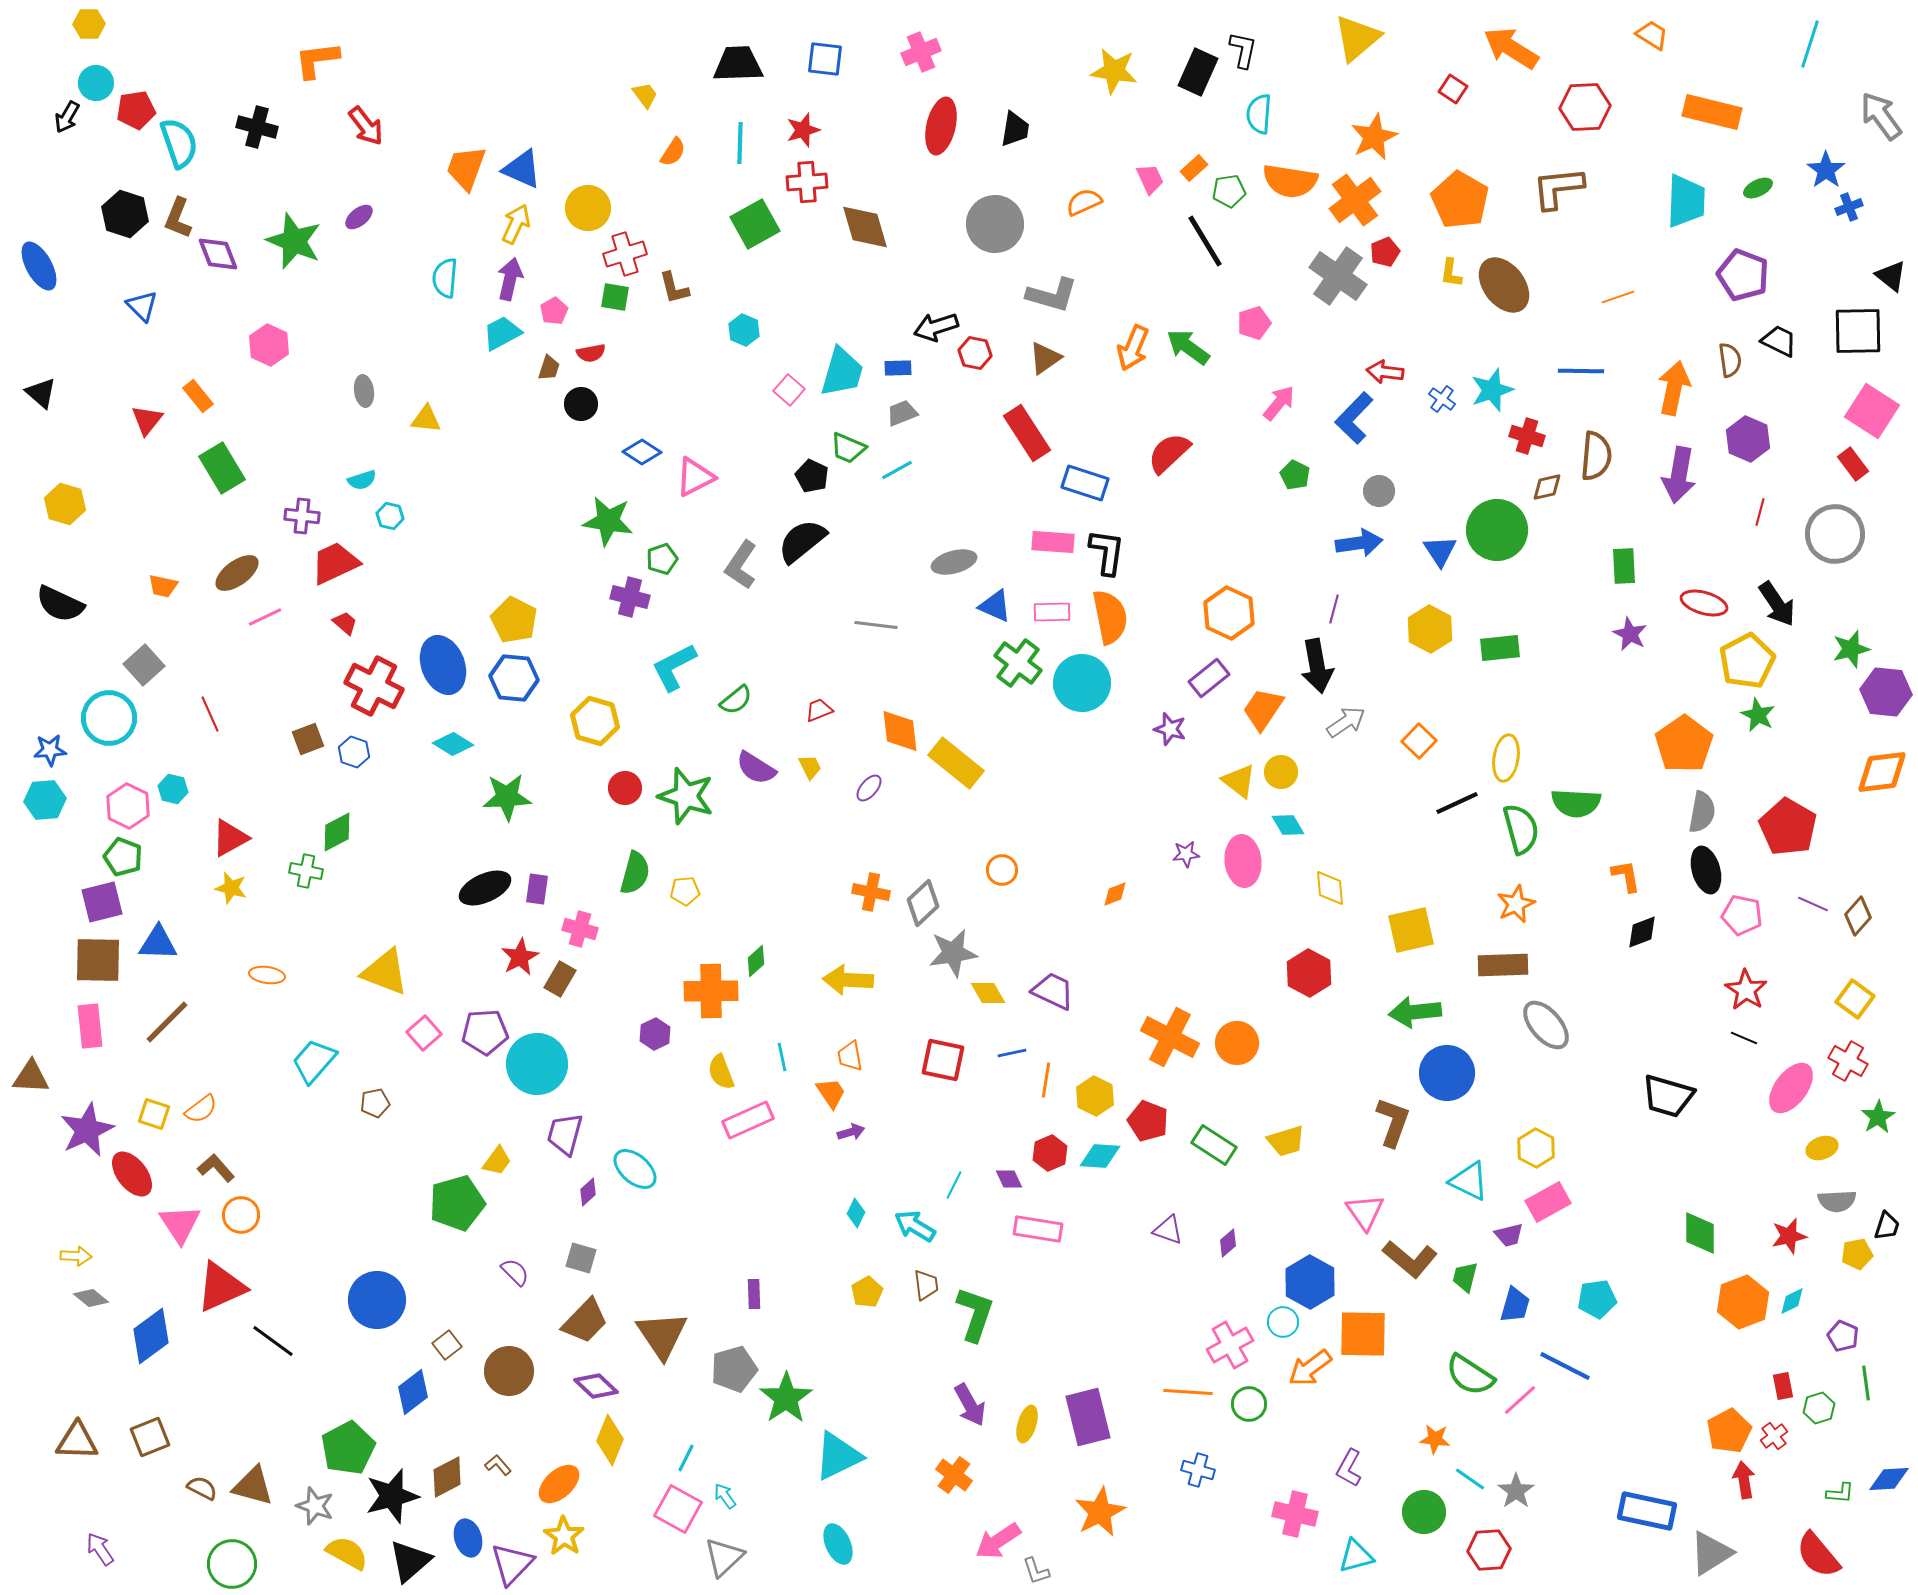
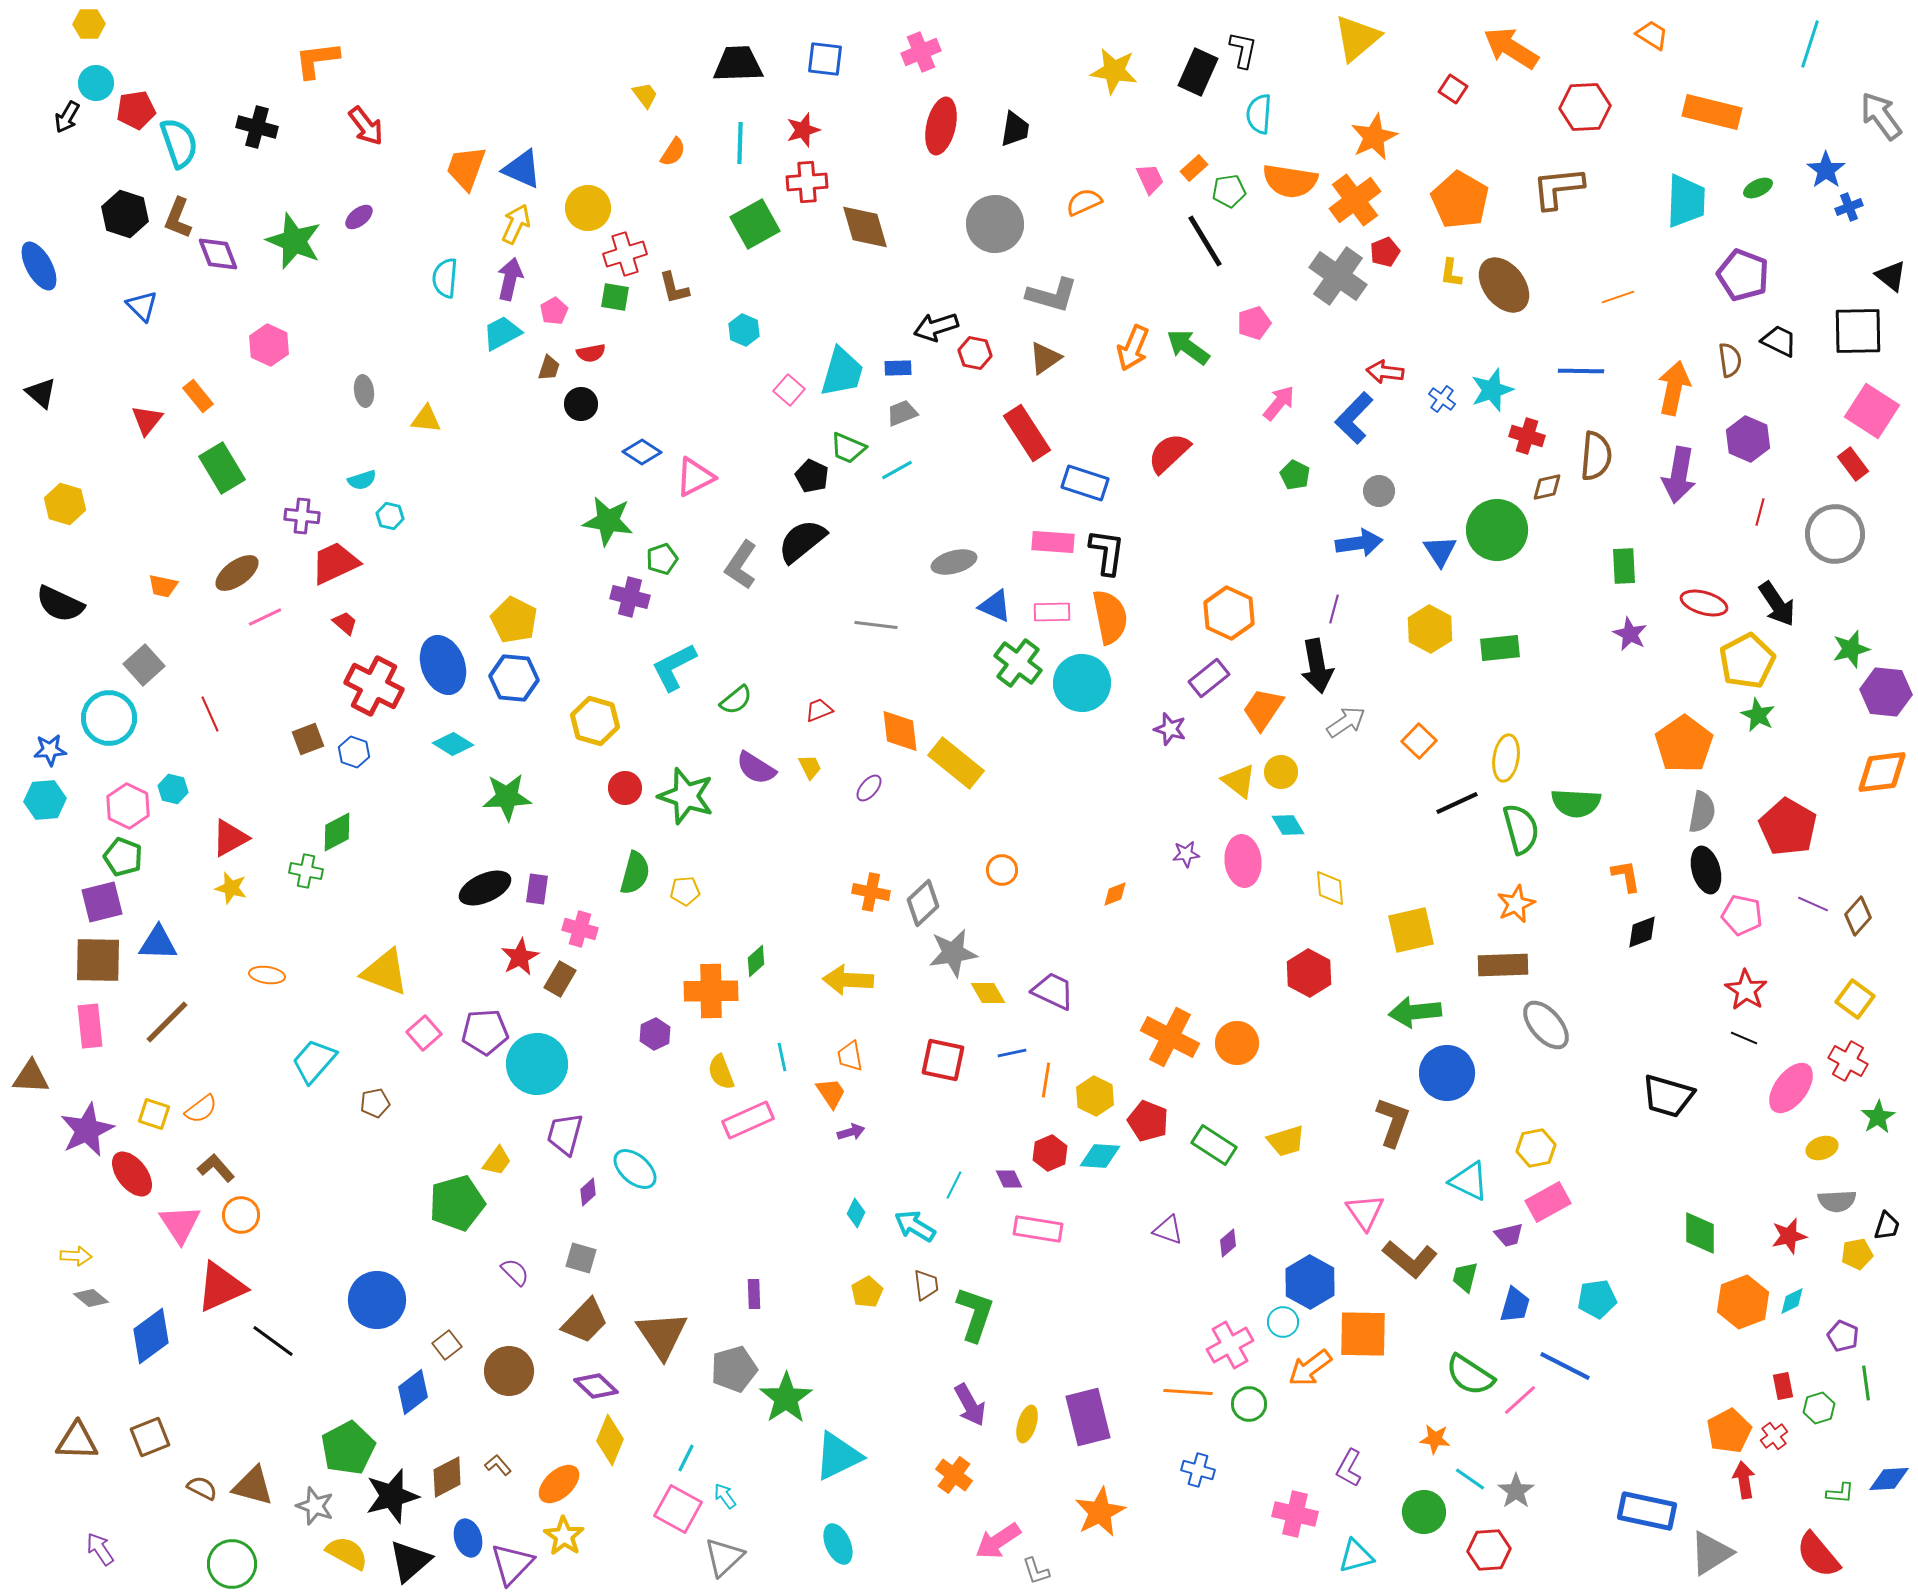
yellow hexagon at (1536, 1148): rotated 21 degrees clockwise
